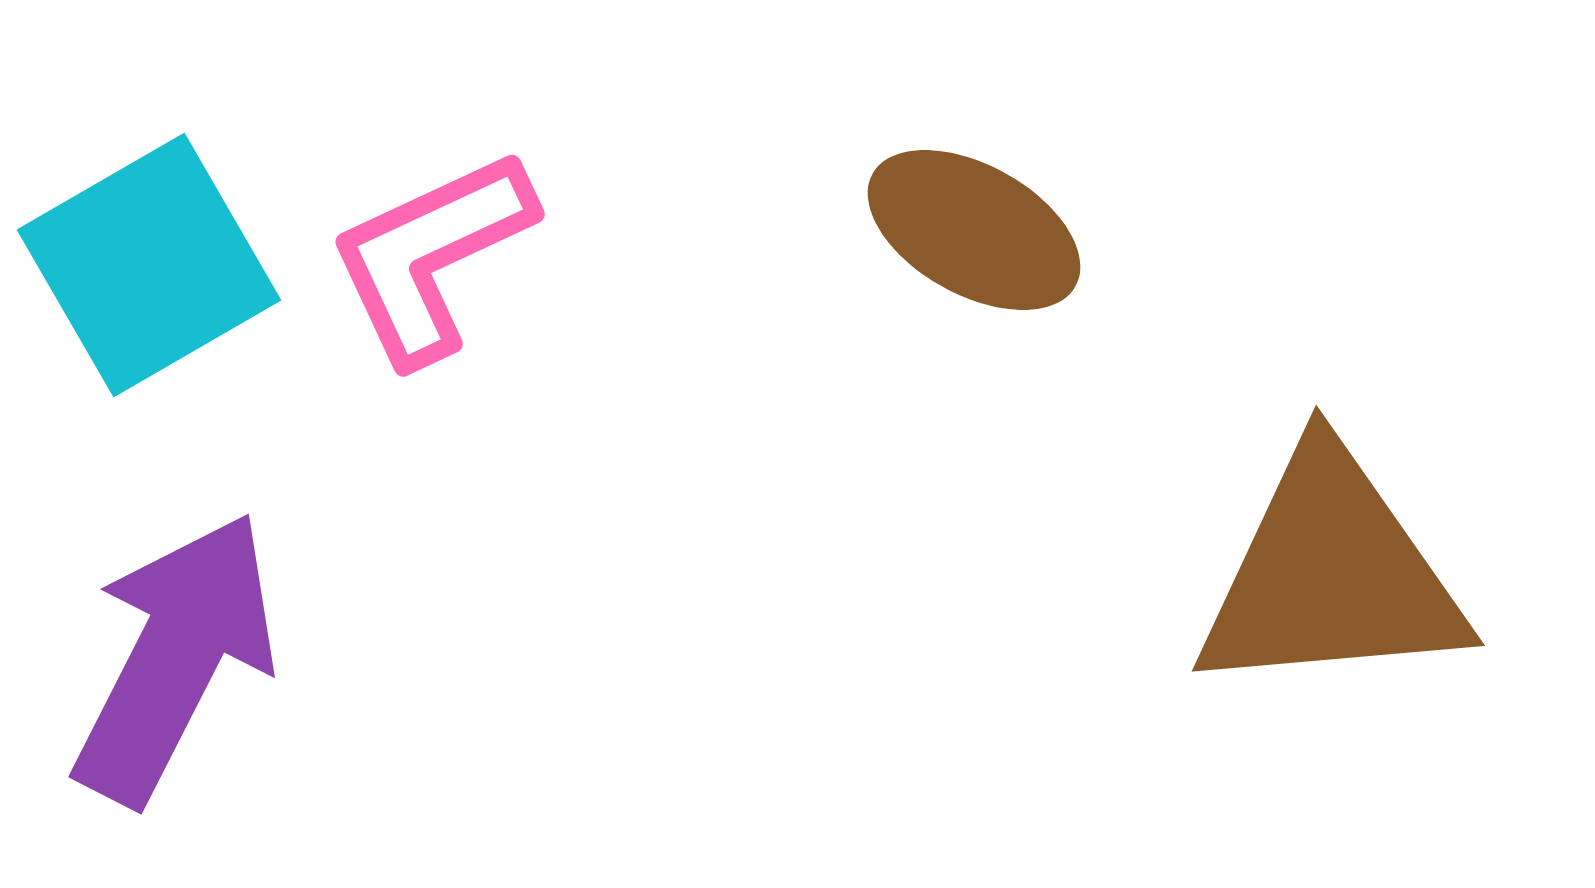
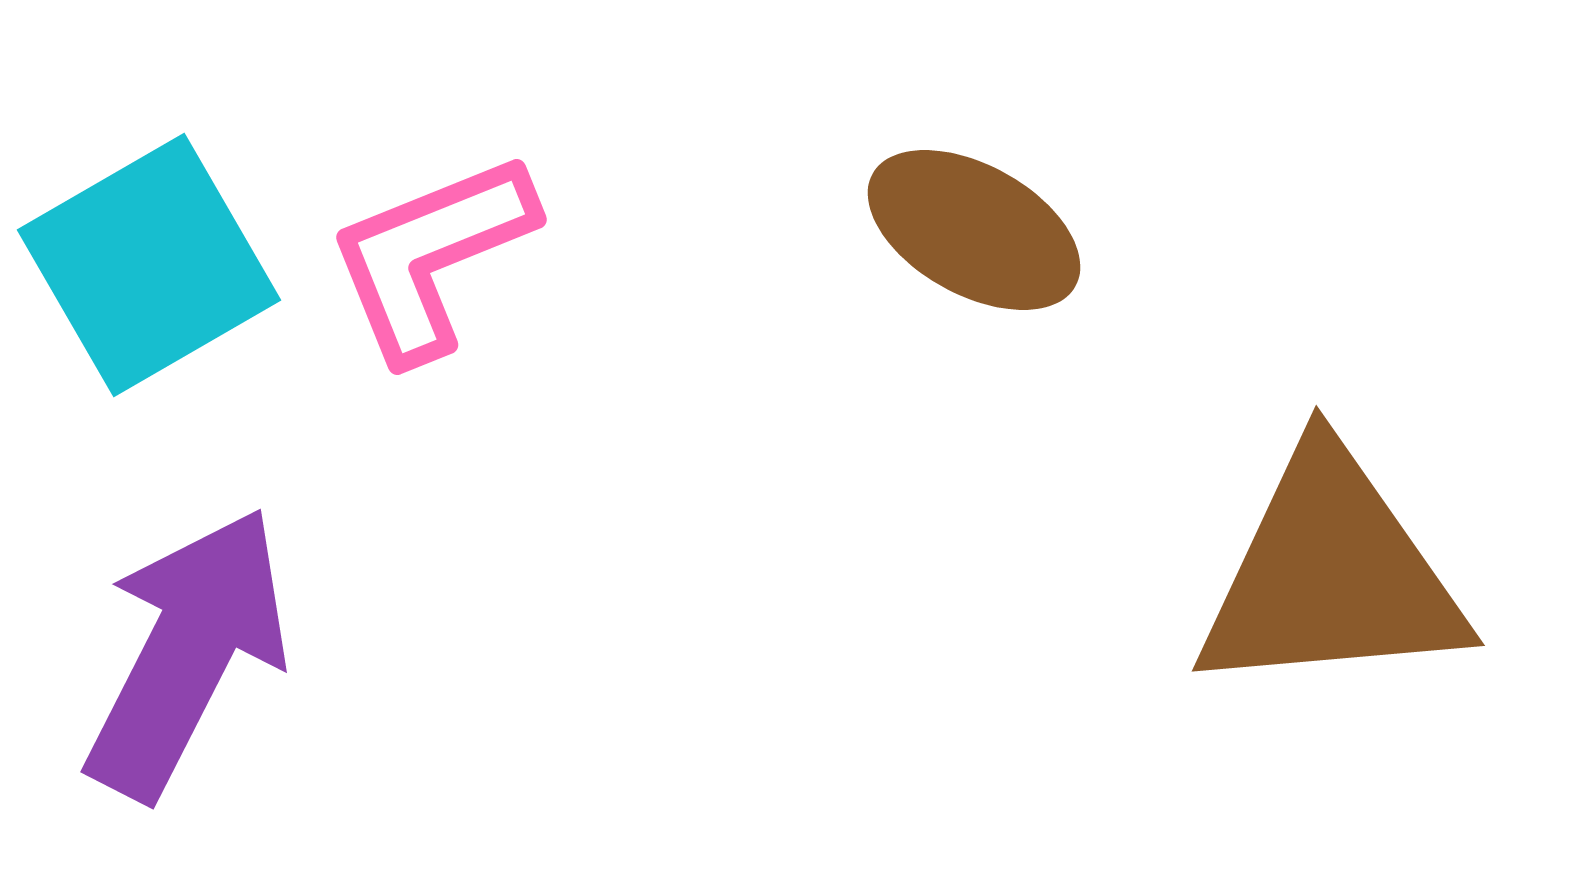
pink L-shape: rotated 3 degrees clockwise
purple arrow: moved 12 px right, 5 px up
